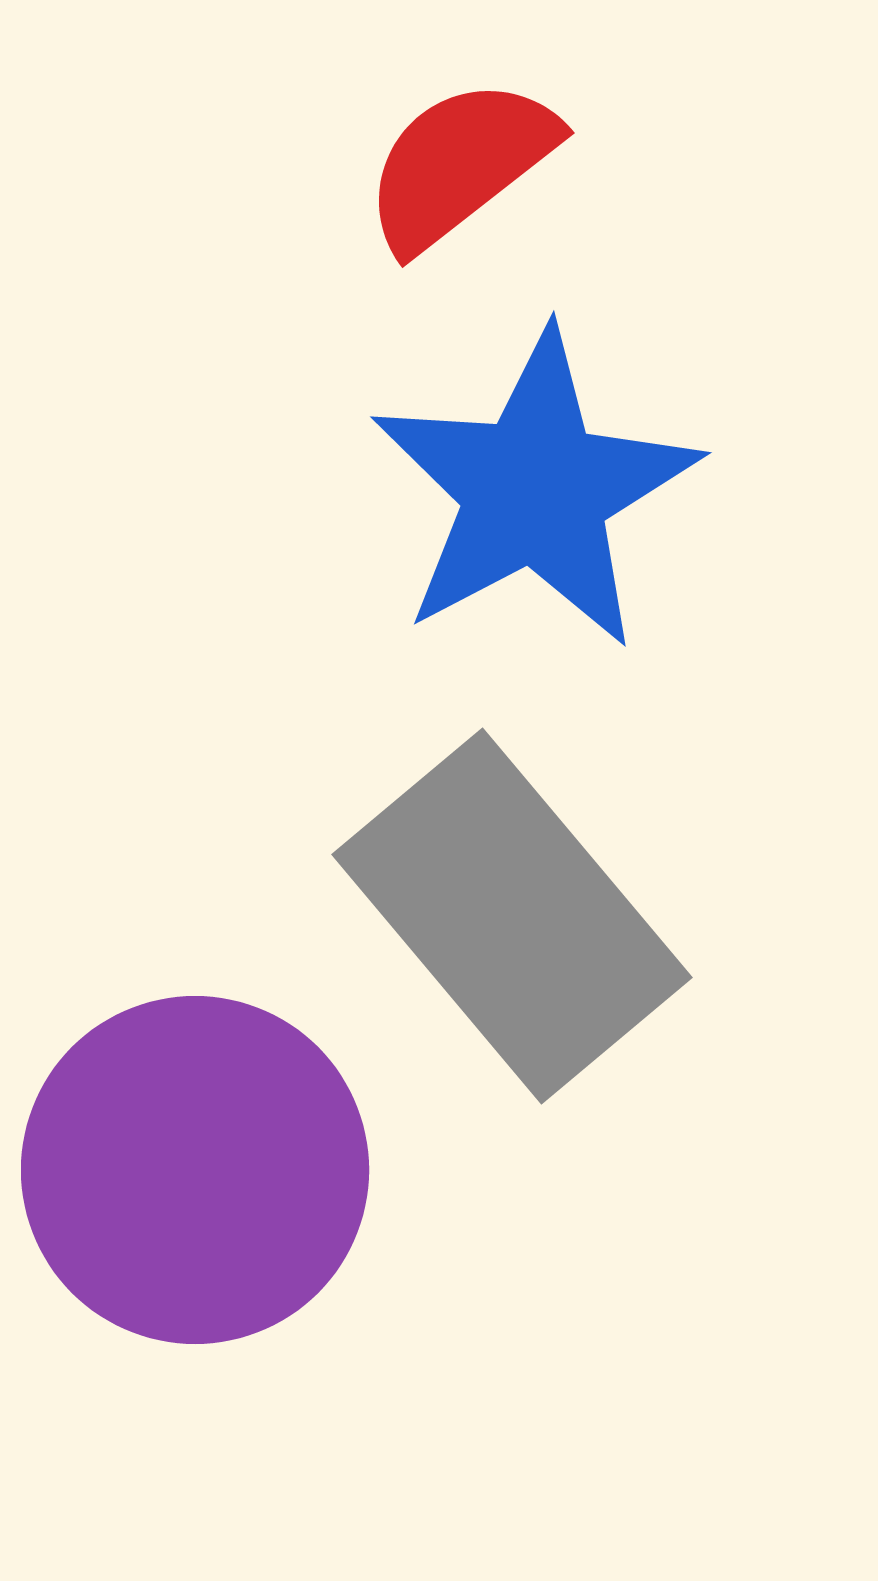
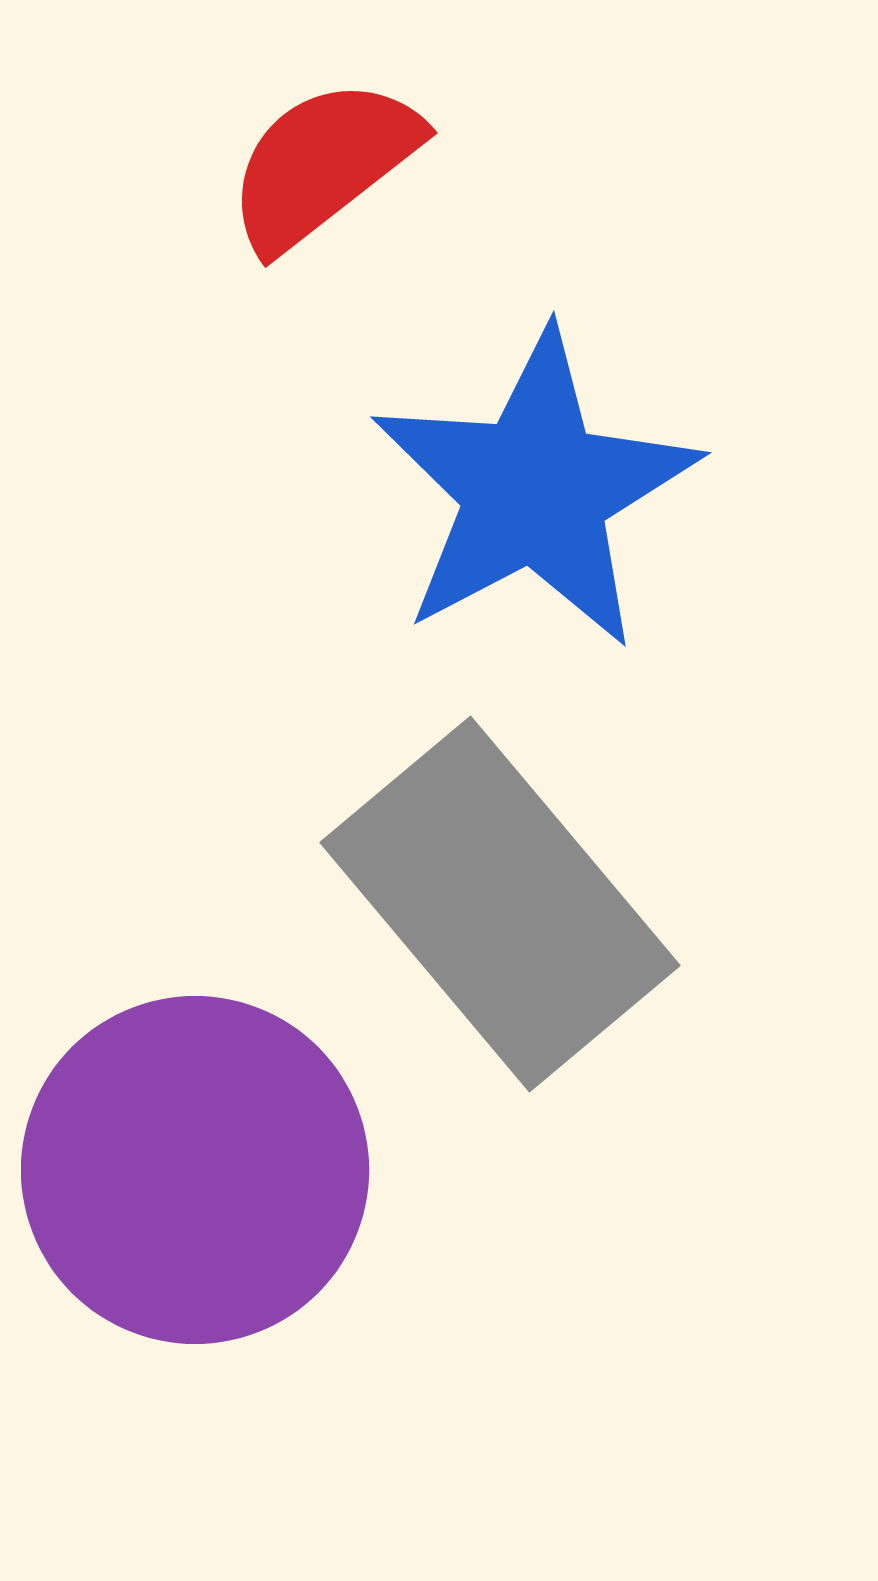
red semicircle: moved 137 px left
gray rectangle: moved 12 px left, 12 px up
